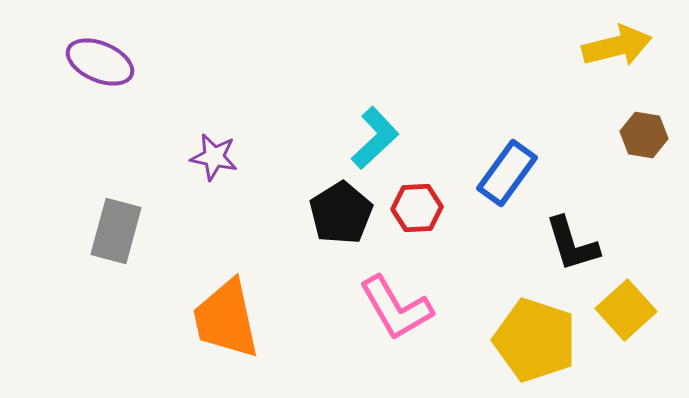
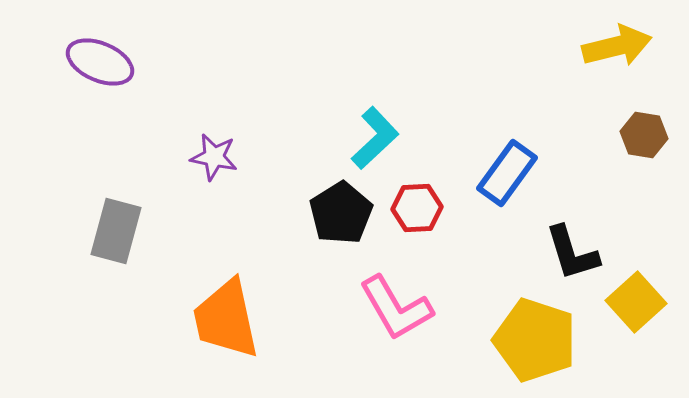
black L-shape: moved 9 px down
yellow square: moved 10 px right, 8 px up
